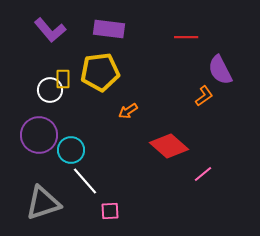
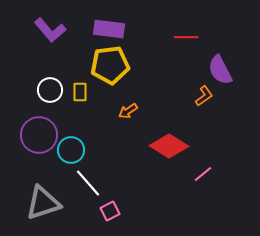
yellow pentagon: moved 10 px right, 7 px up
yellow rectangle: moved 17 px right, 13 px down
red diamond: rotated 9 degrees counterclockwise
white line: moved 3 px right, 2 px down
pink square: rotated 24 degrees counterclockwise
